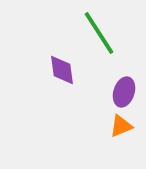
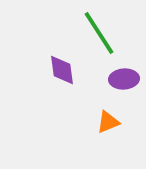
purple ellipse: moved 13 px up; rotated 68 degrees clockwise
orange triangle: moved 13 px left, 4 px up
